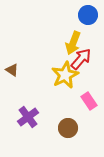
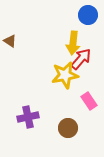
yellow arrow: rotated 15 degrees counterclockwise
brown triangle: moved 2 px left, 29 px up
yellow star: rotated 16 degrees clockwise
purple cross: rotated 25 degrees clockwise
